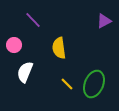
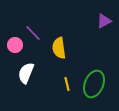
purple line: moved 13 px down
pink circle: moved 1 px right
white semicircle: moved 1 px right, 1 px down
yellow line: rotated 32 degrees clockwise
